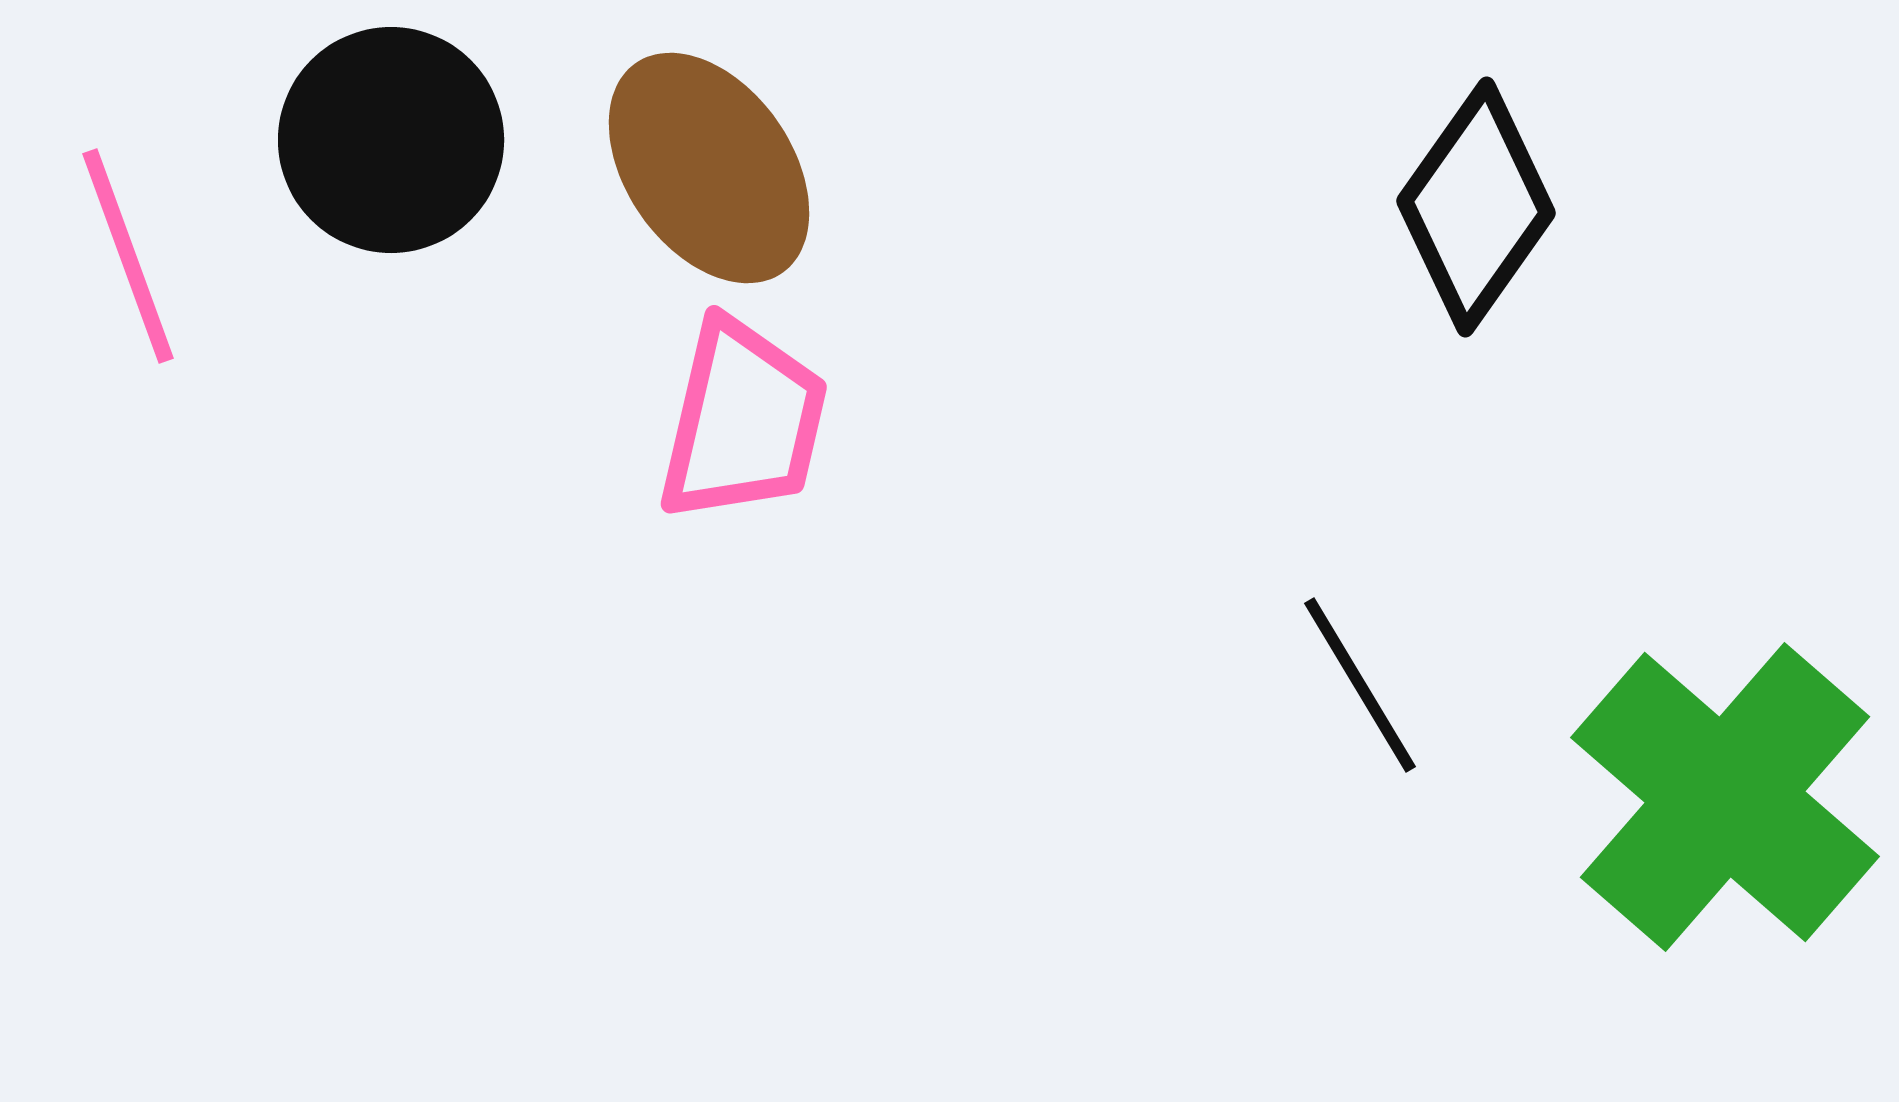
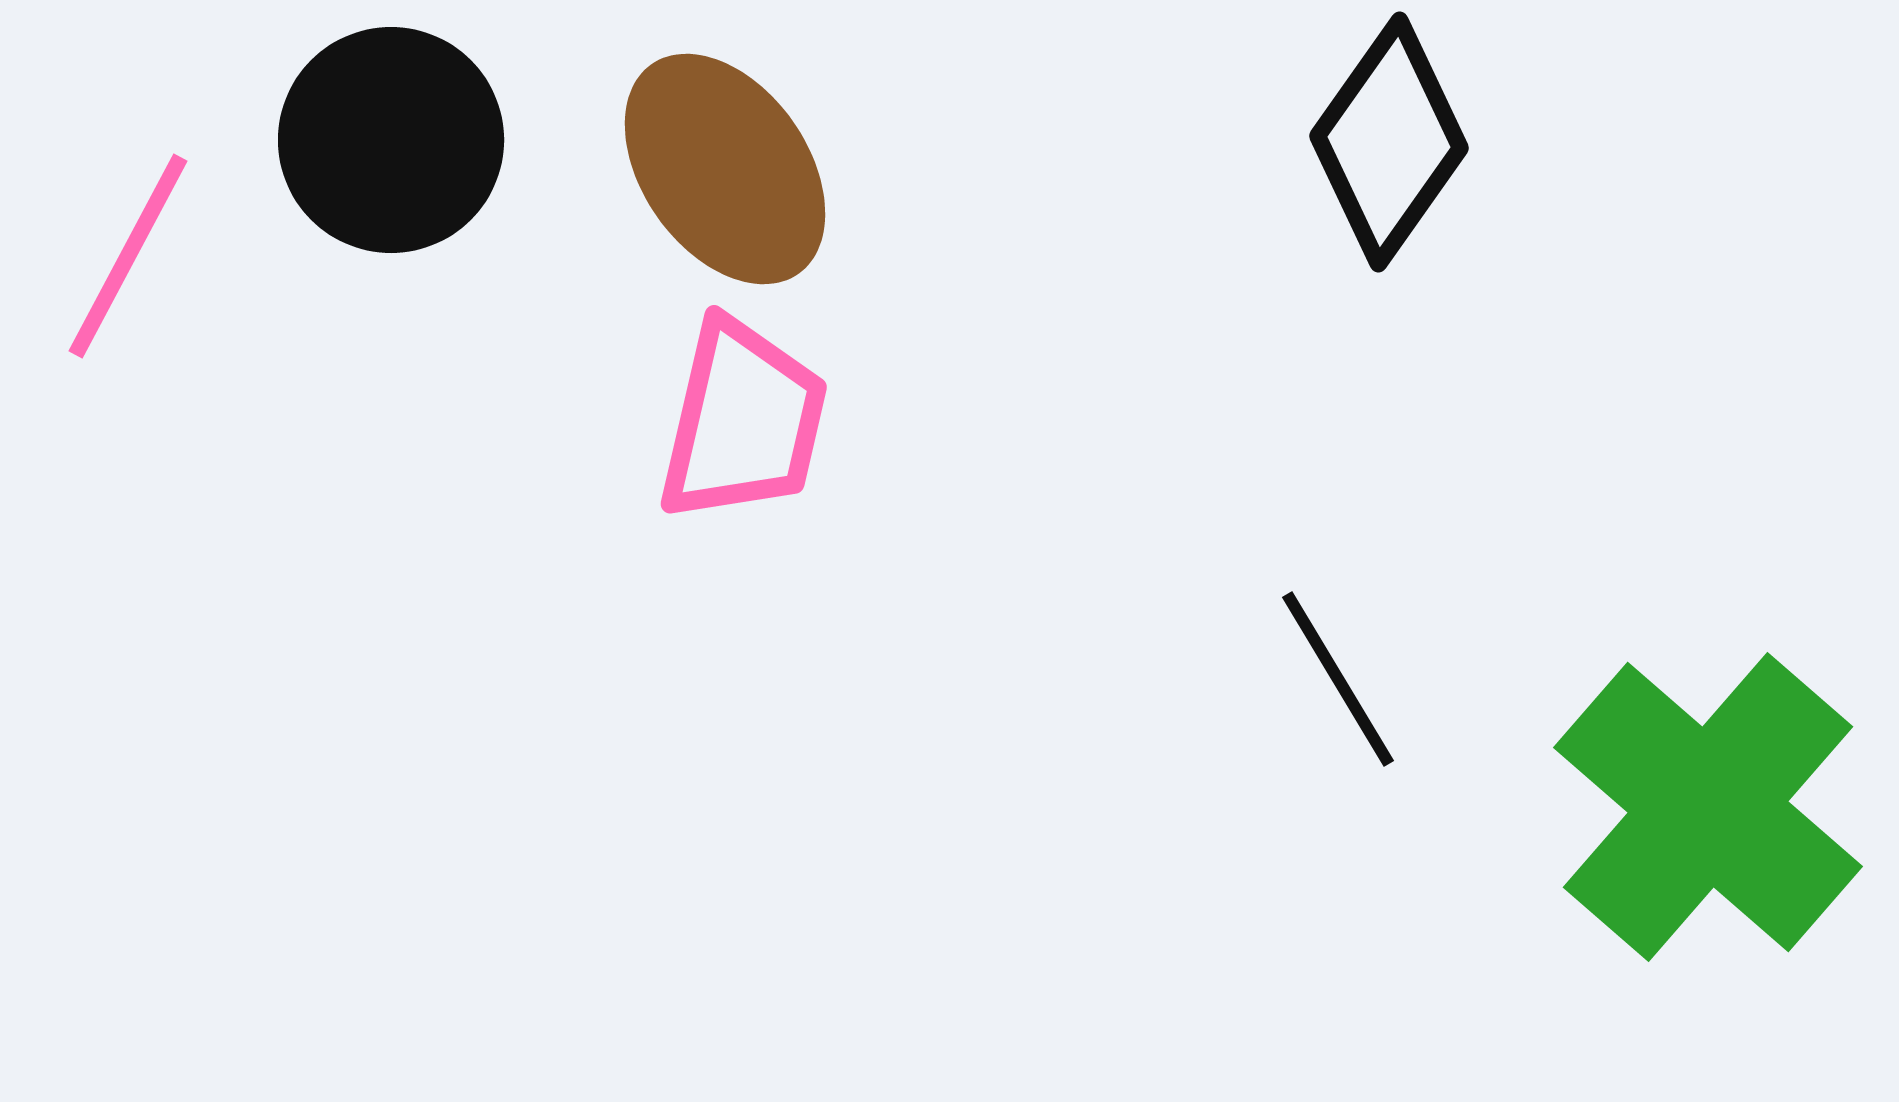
brown ellipse: moved 16 px right, 1 px down
black diamond: moved 87 px left, 65 px up
pink line: rotated 48 degrees clockwise
black line: moved 22 px left, 6 px up
green cross: moved 17 px left, 10 px down
